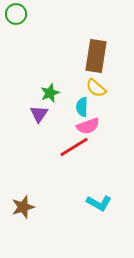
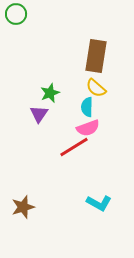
cyan semicircle: moved 5 px right
pink semicircle: moved 2 px down
